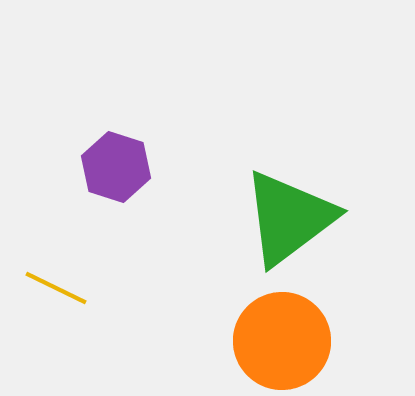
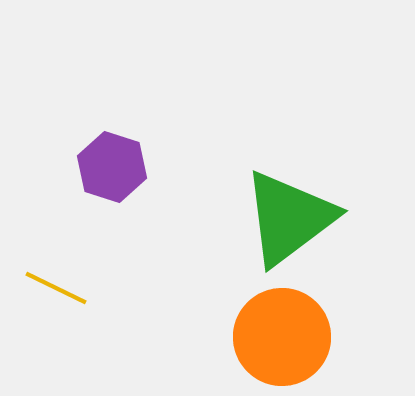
purple hexagon: moved 4 px left
orange circle: moved 4 px up
